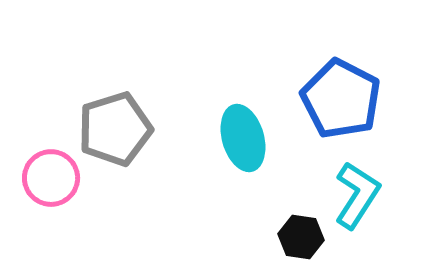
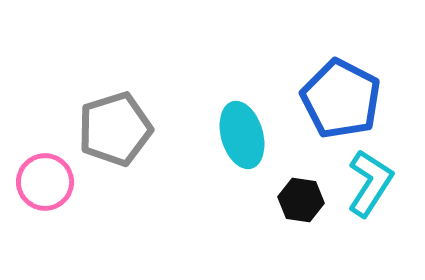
cyan ellipse: moved 1 px left, 3 px up
pink circle: moved 6 px left, 4 px down
cyan L-shape: moved 13 px right, 12 px up
black hexagon: moved 37 px up
